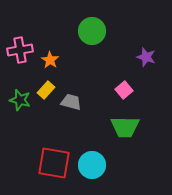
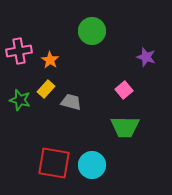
pink cross: moved 1 px left, 1 px down
yellow rectangle: moved 1 px up
